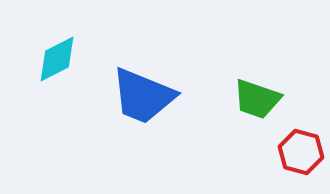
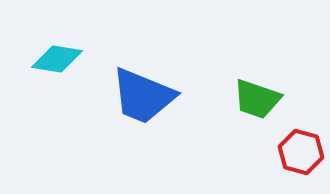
cyan diamond: rotated 36 degrees clockwise
